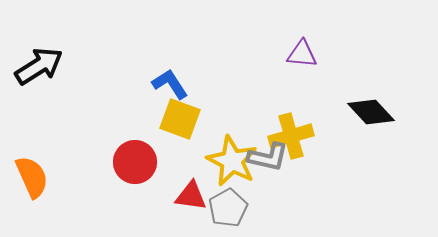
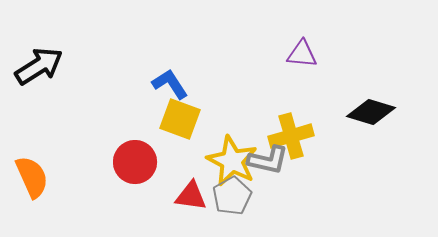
black diamond: rotated 30 degrees counterclockwise
gray L-shape: moved 3 px down
gray pentagon: moved 4 px right, 12 px up
